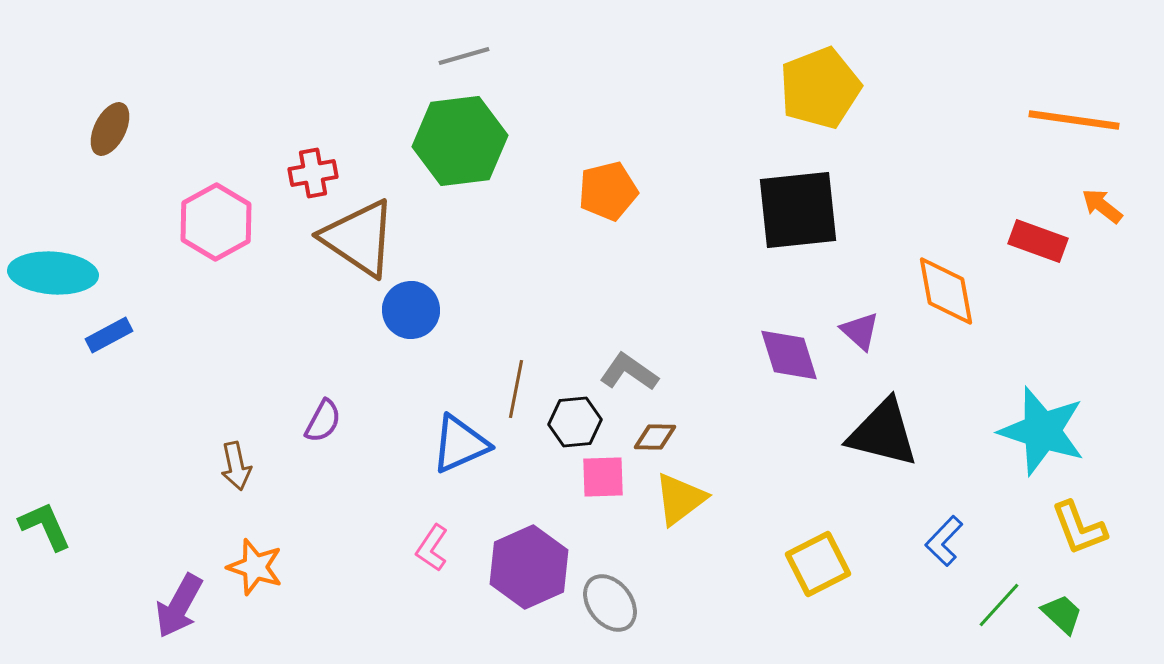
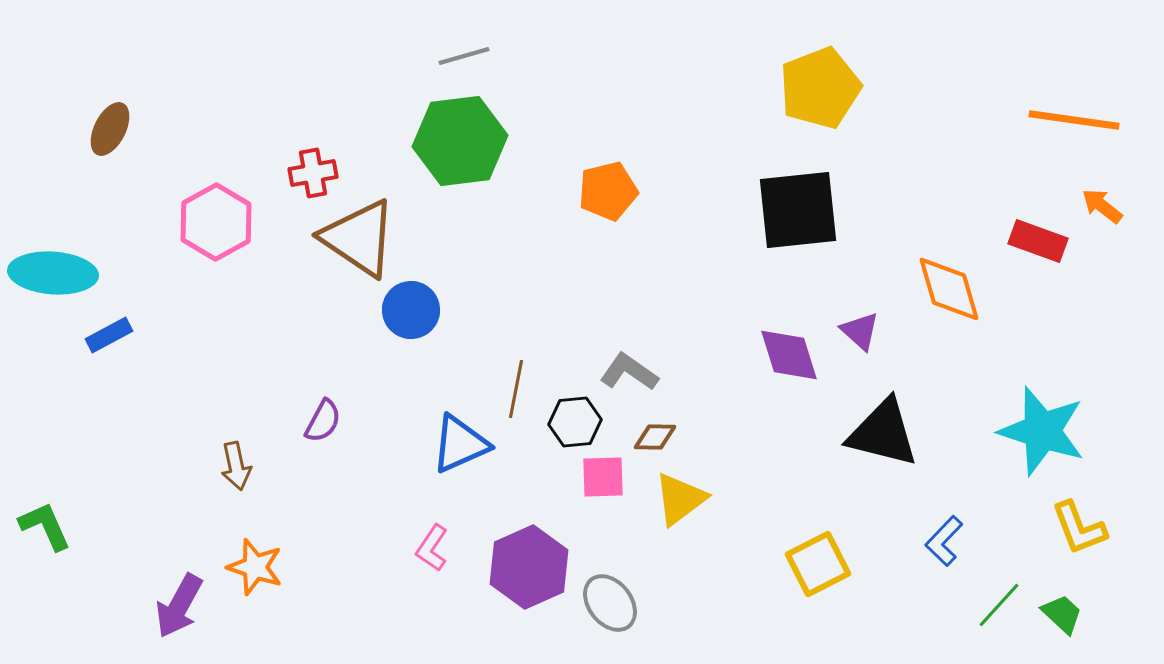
orange diamond: moved 3 px right, 2 px up; rotated 6 degrees counterclockwise
